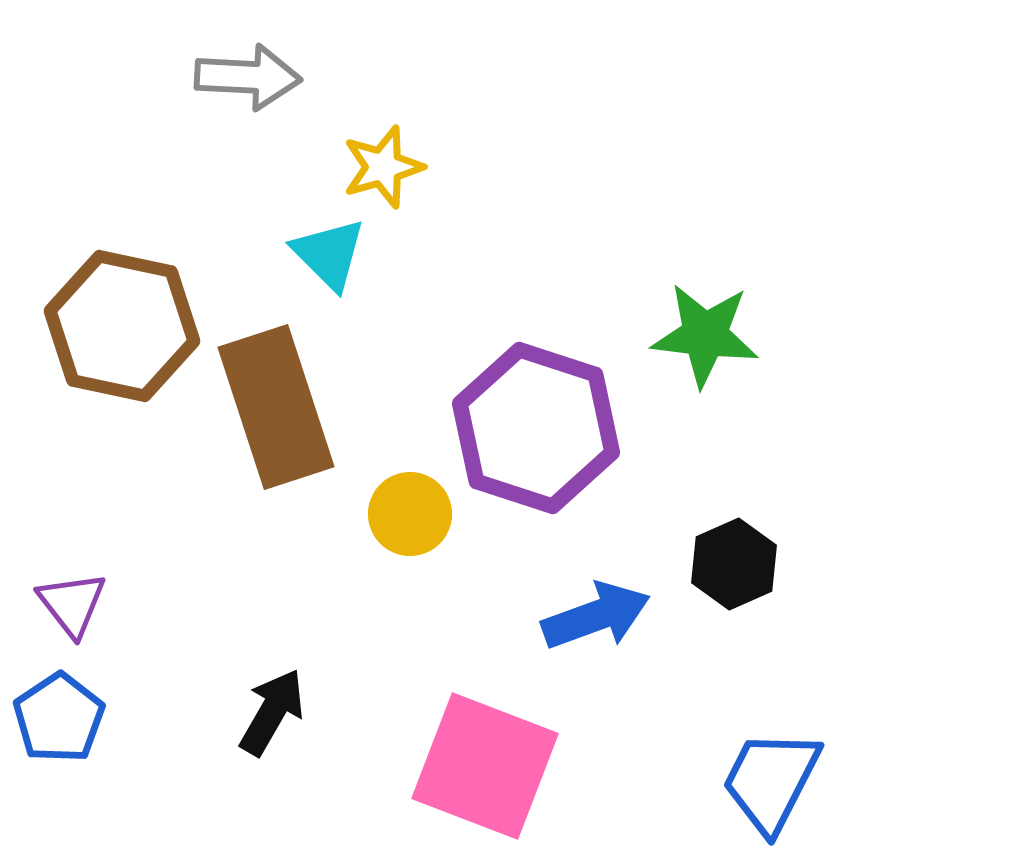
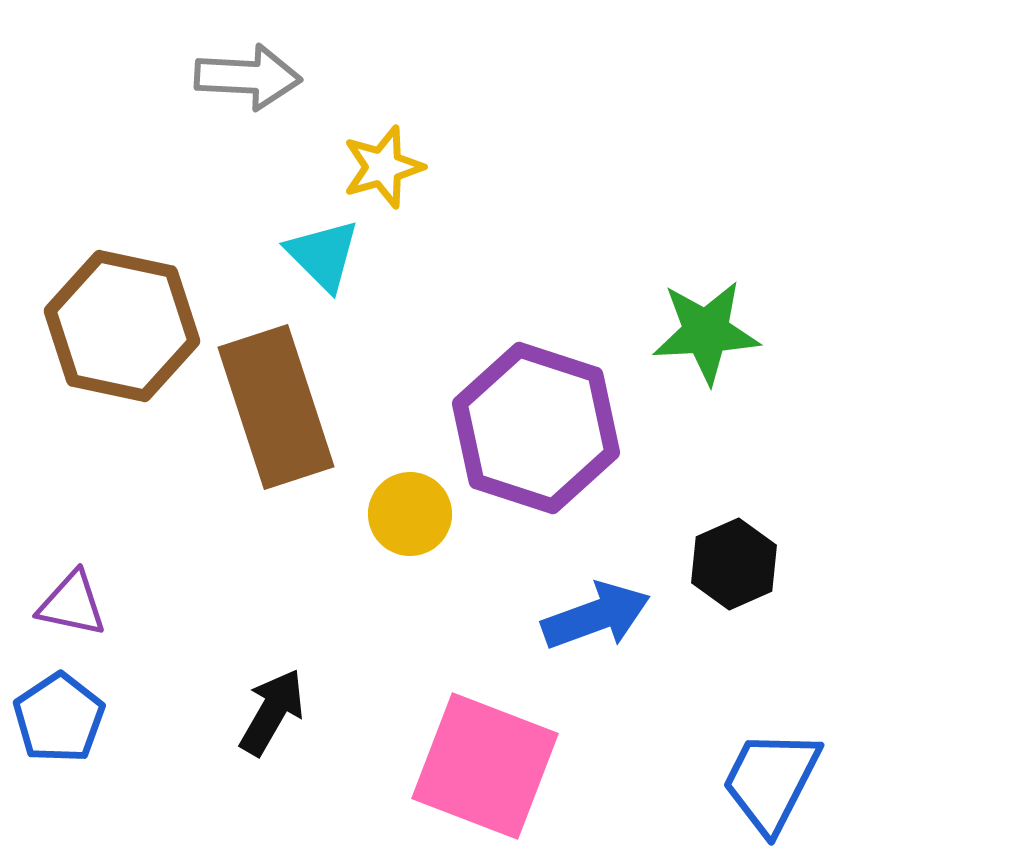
cyan triangle: moved 6 px left, 1 px down
green star: moved 1 px right, 3 px up; rotated 10 degrees counterclockwise
purple triangle: rotated 40 degrees counterclockwise
